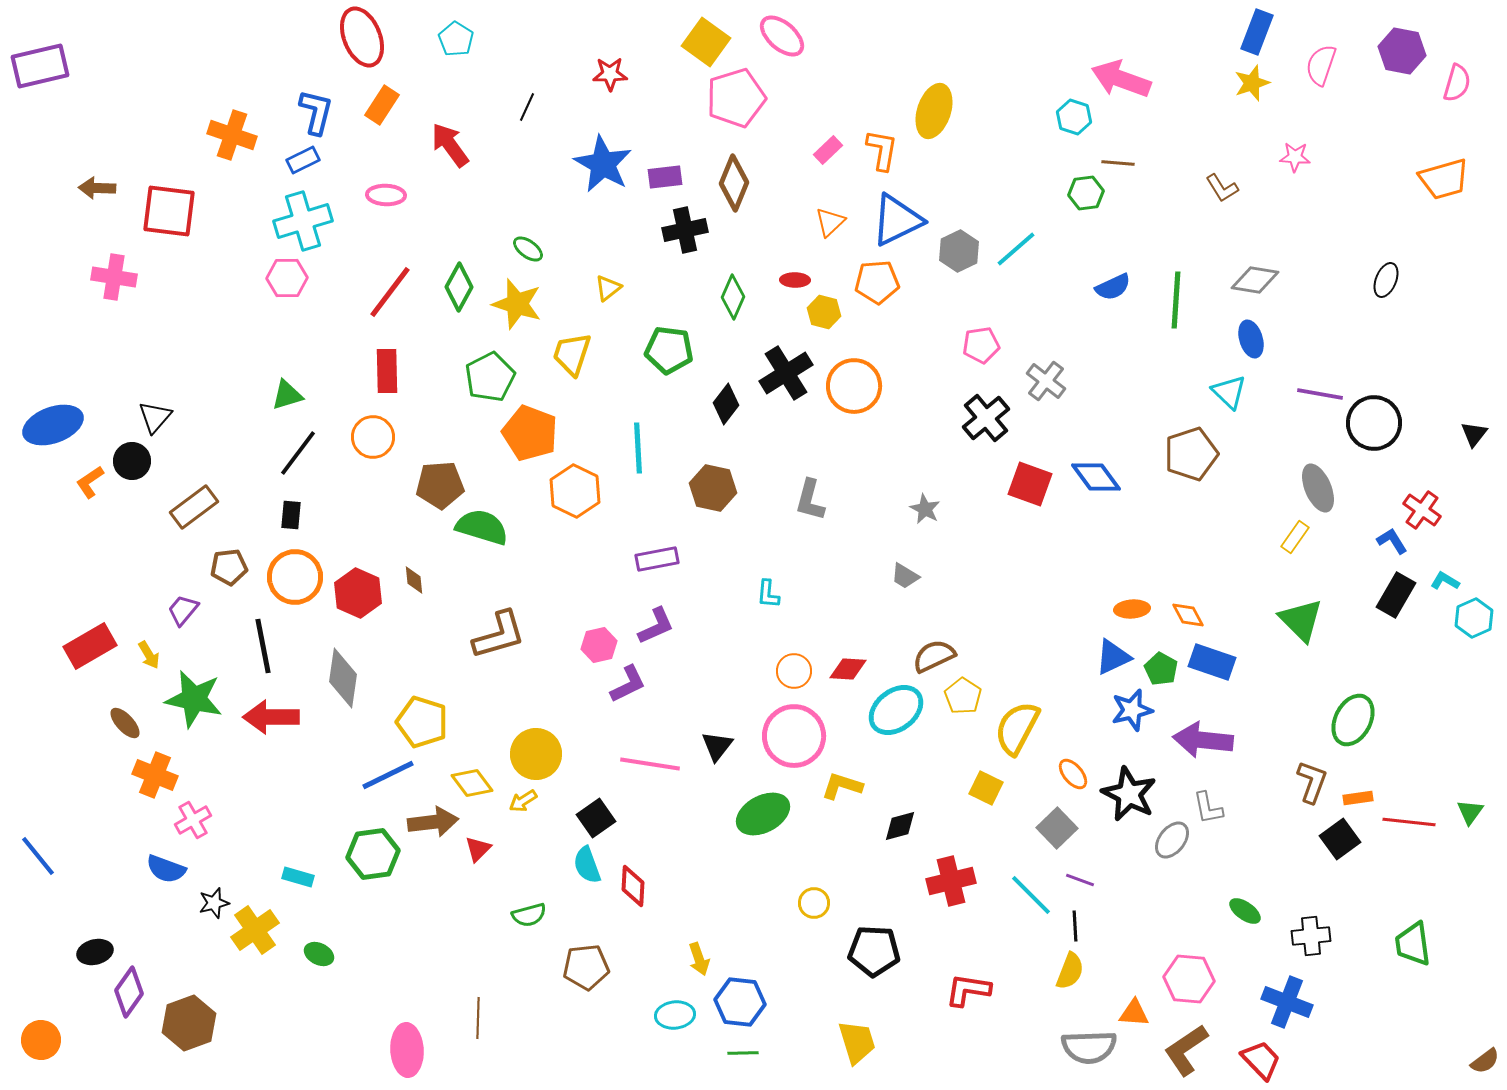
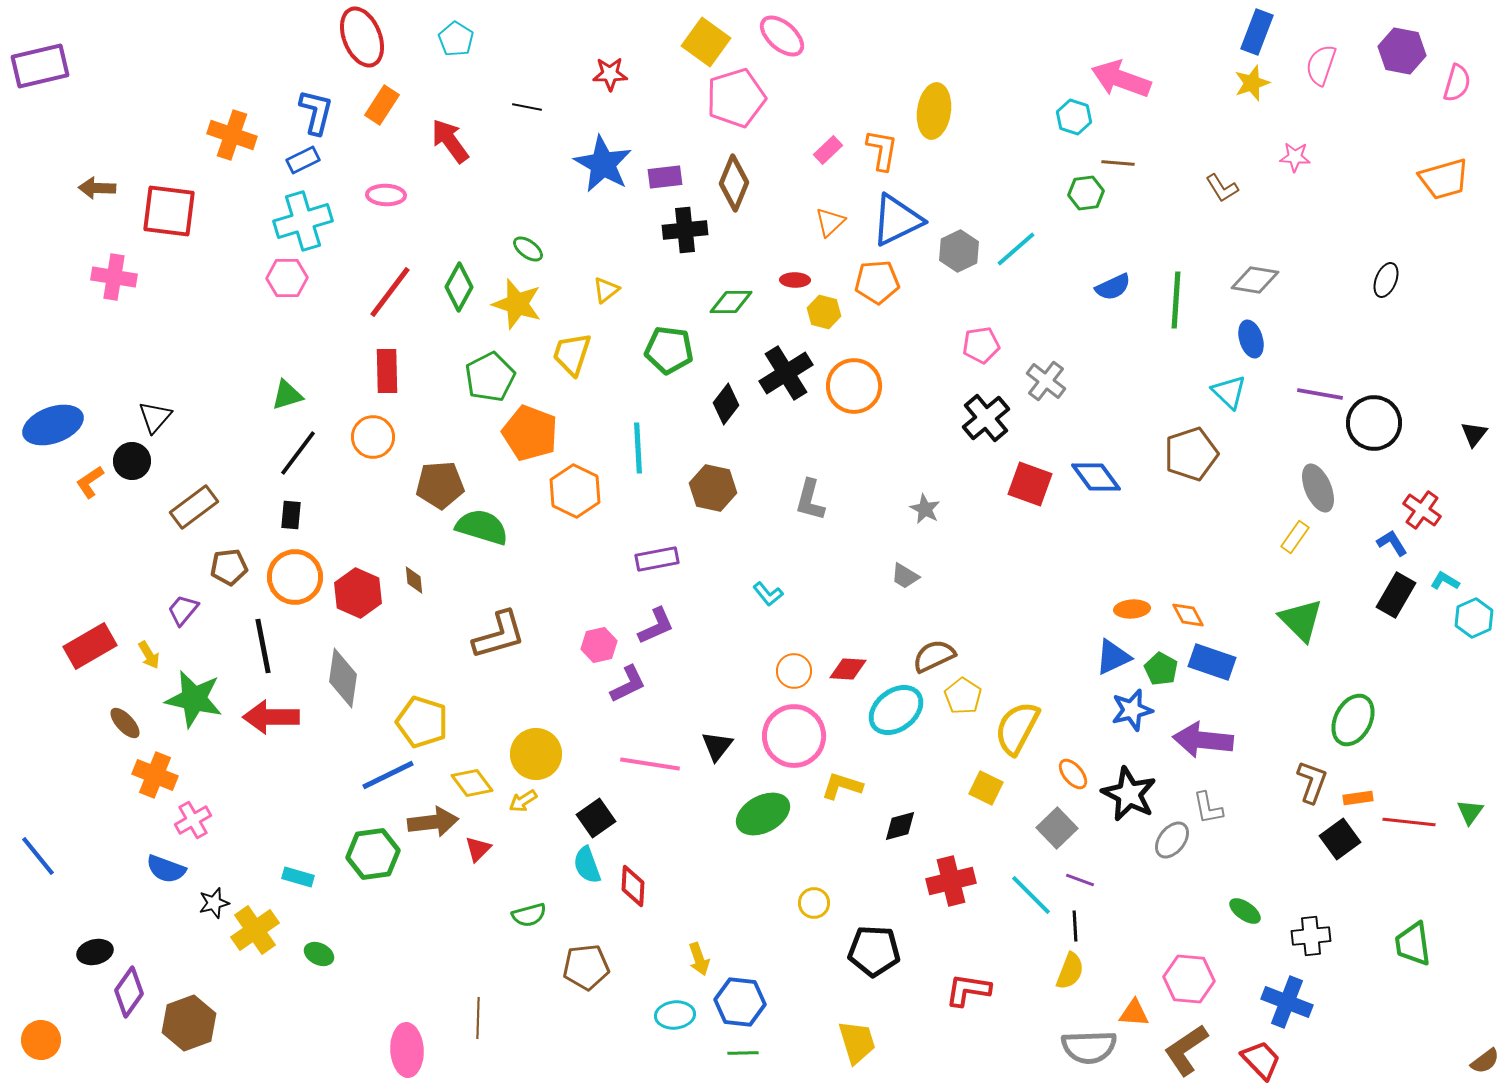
black line at (527, 107): rotated 76 degrees clockwise
yellow ellipse at (934, 111): rotated 10 degrees counterclockwise
red arrow at (450, 145): moved 4 px up
black cross at (685, 230): rotated 6 degrees clockwise
yellow triangle at (608, 288): moved 2 px left, 2 px down
green diamond at (733, 297): moved 2 px left, 5 px down; rotated 66 degrees clockwise
blue L-shape at (1392, 541): moved 2 px down
cyan L-shape at (768, 594): rotated 44 degrees counterclockwise
